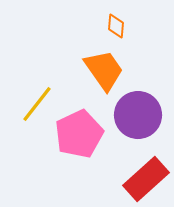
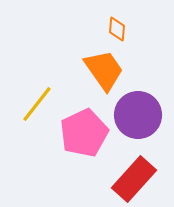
orange diamond: moved 1 px right, 3 px down
pink pentagon: moved 5 px right, 1 px up
red rectangle: moved 12 px left; rotated 6 degrees counterclockwise
